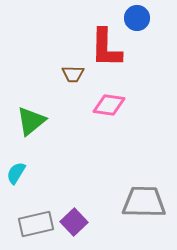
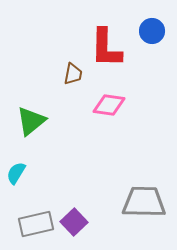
blue circle: moved 15 px right, 13 px down
brown trapezoid: rotated 80 degrees counterclockwise
